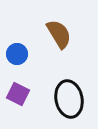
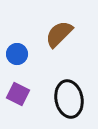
brown semicircle: rotated 104 degrees counterclockwise
